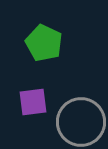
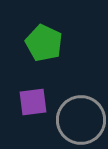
gray circle: moved 2 px up
